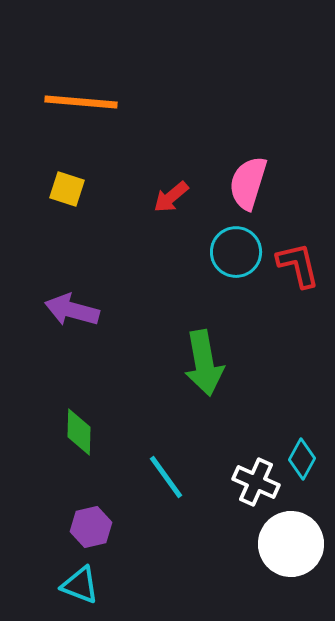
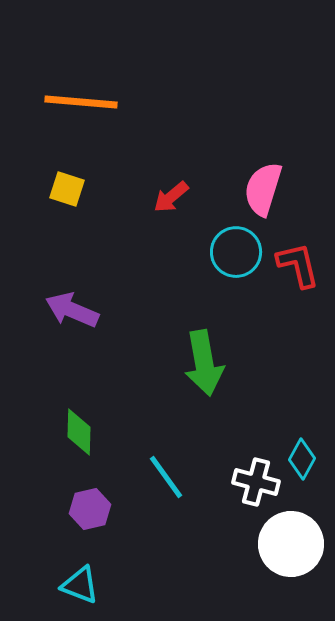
pink semicircle: moved 15 px right, 6 px down
purple arrow: rotated 8 degrees clockwise
white cross: rotated 9 degrees counterclockwise
purple hexagon: moved 1 px left, 18 px up
